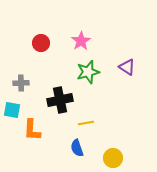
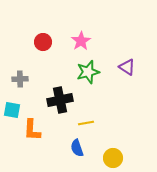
red circle: moved 2 px right, 1 px up
gray cross: moved 1 px left, 4 px up
